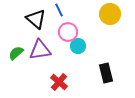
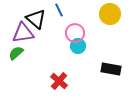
pink circle: moved 7 px right, 1 px down
purple triangle: moved 17 px left, 17 px up
black rectangle: moved 5 px right, 4 px up; rotated 66 degrees counterclockwise
red cross: moved 1 px up
